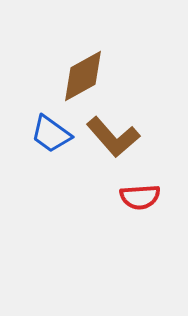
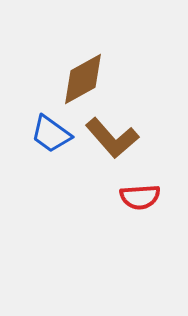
brown diamond: moved 3 px down
brown L-shape: moved 1 px left, 1 px down
